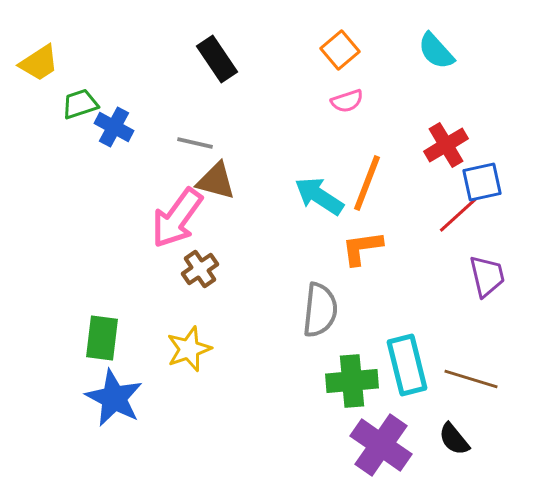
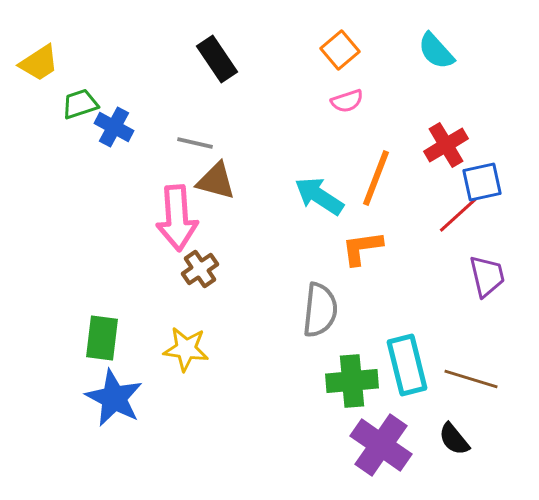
orange line: moved 9 px right, 5 px up
pink arrow: rotated 40 degrees counterclockwise
yellow star: moved 3 px left; rotated 27 degrees clockwise
